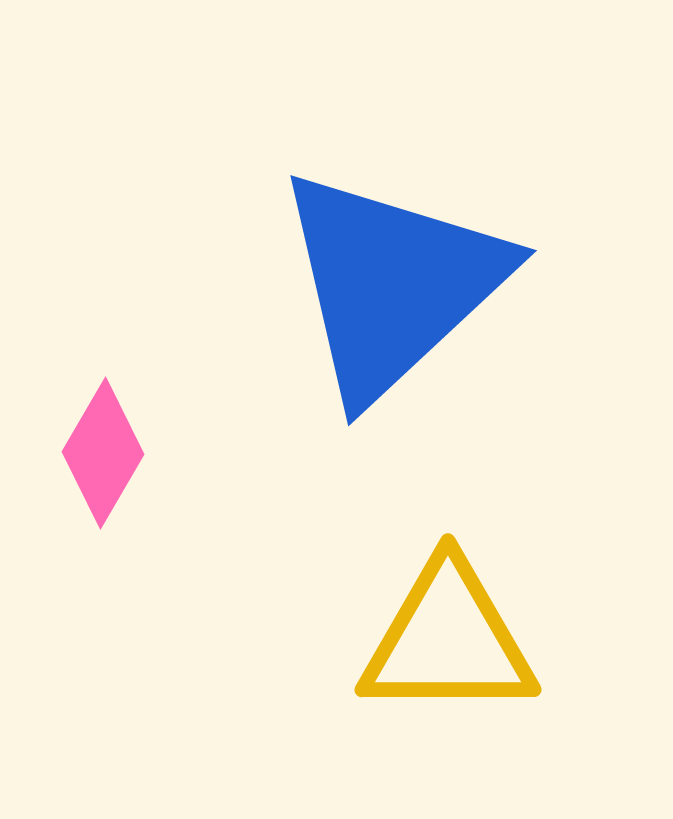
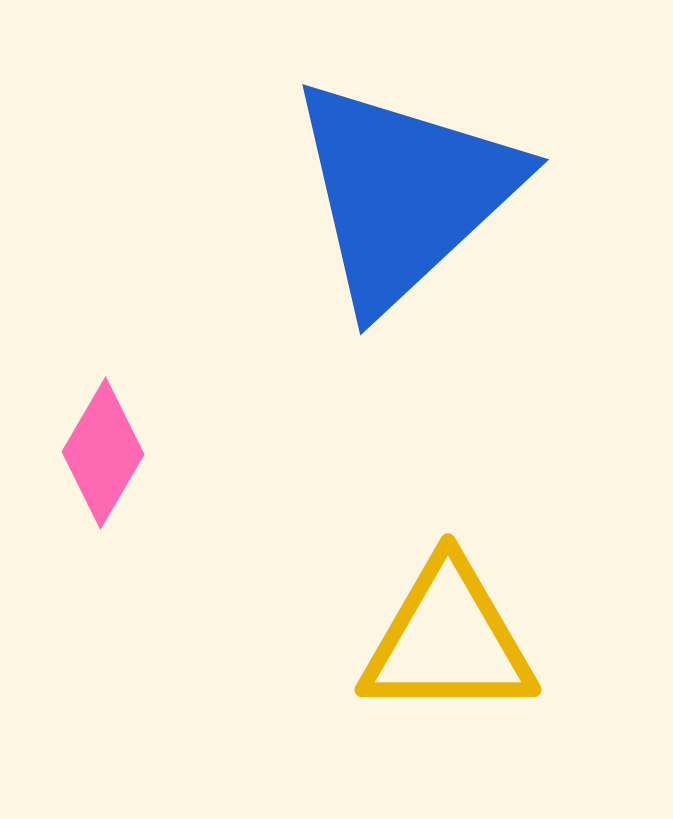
blue triangle: moved 12 px right, 91 px up
